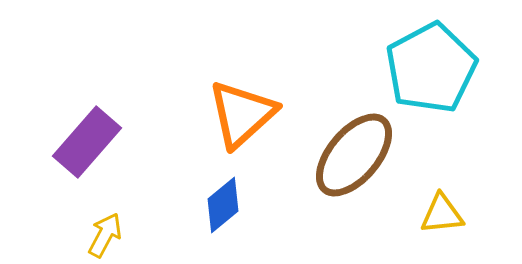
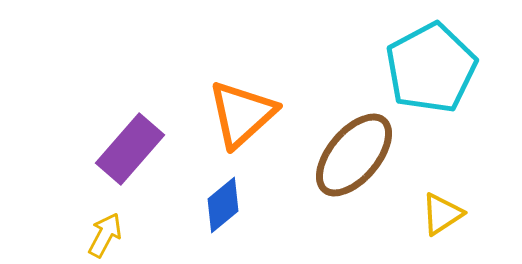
purple rectangle: moved 43 px right, 7 px down
yellow triangle: rotated 27 degrees counterclockwise
